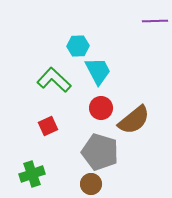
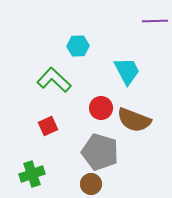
cyan trapezoid: moved 29 px right
brown semicircle: rotated 60 degrees clockwise
